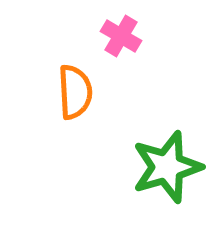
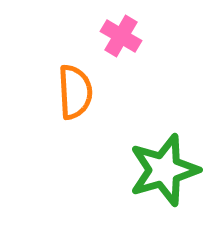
green star: moved 3 px left, 3 px down
